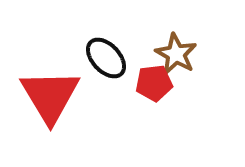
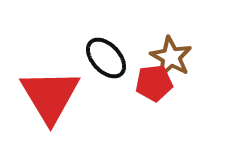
brown star: moved 5 px left, 3 px down
